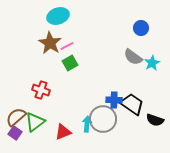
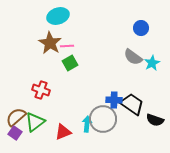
pink line: rotated 24 degrees clockwise
